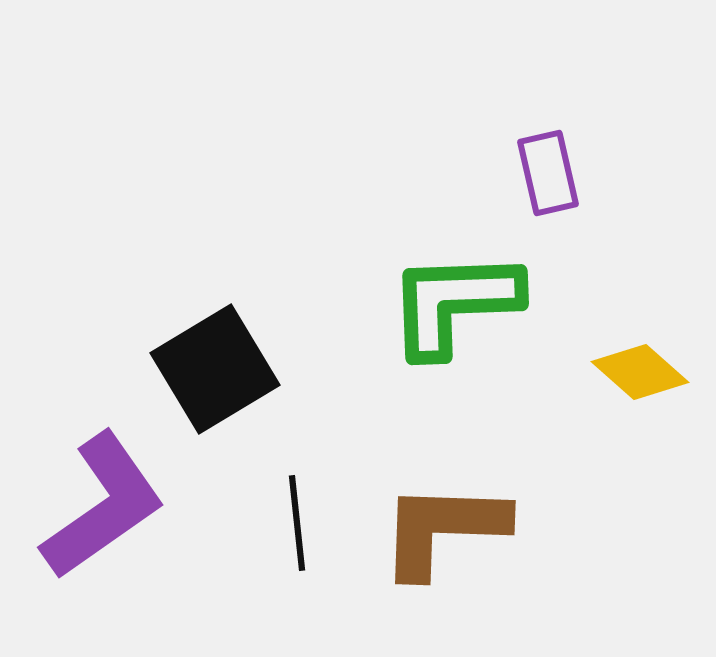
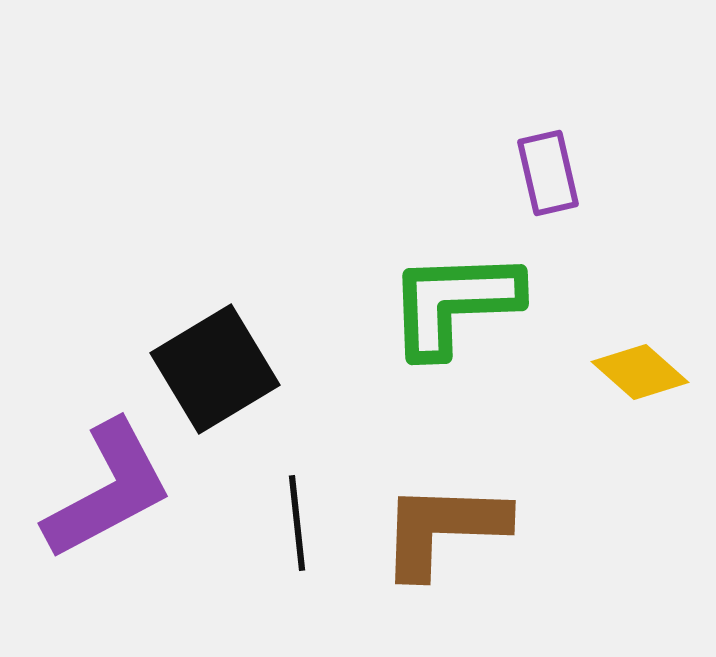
purple L-shape: moved 5 px right, 16 px up; rotated 7 degrees clockwise
